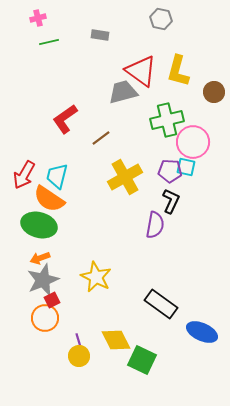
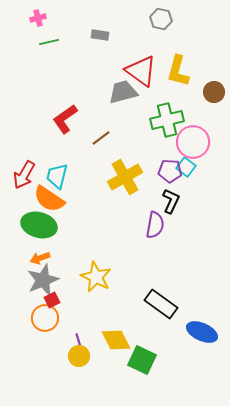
cyan square: rotated 24 degrees clockwise
